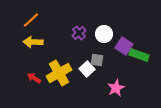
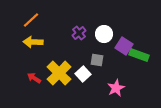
white square: moved 4 px left, 5 px down
yellow cross: rotated 15 degrees counterclockwise
